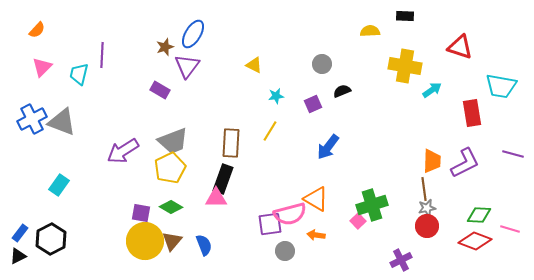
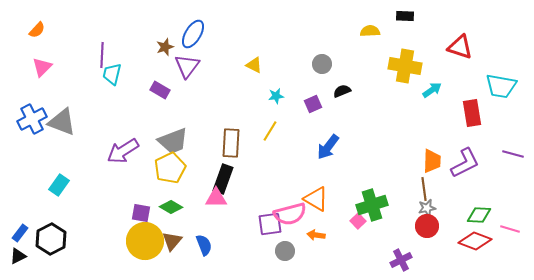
cyan trapezoid at (79, 74): moved 33 px right
